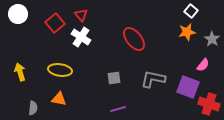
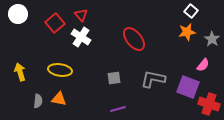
gray semicircle: moved 5 px right, 7 px up
